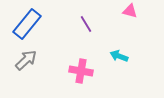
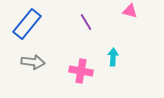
purple line: moved 2 px up
cyan arrow: moved 6 px left, 1 px down; rotated 72 degrees clockwise
gray arrow: moved 7 px right, 2 px down; rotated 50 degrees clockwise
